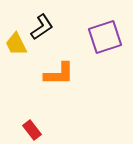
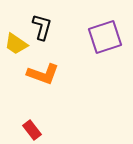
black L-shape: rotated 40 degrees counterclockwise
yellow trapezoid: rotated 30 degrees counterclockwise
orange L-shape: moved 16 px left; rotated 20 degrees clockwise
